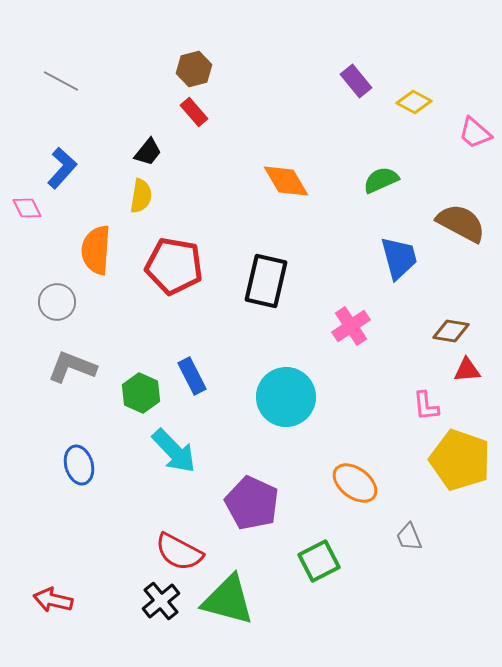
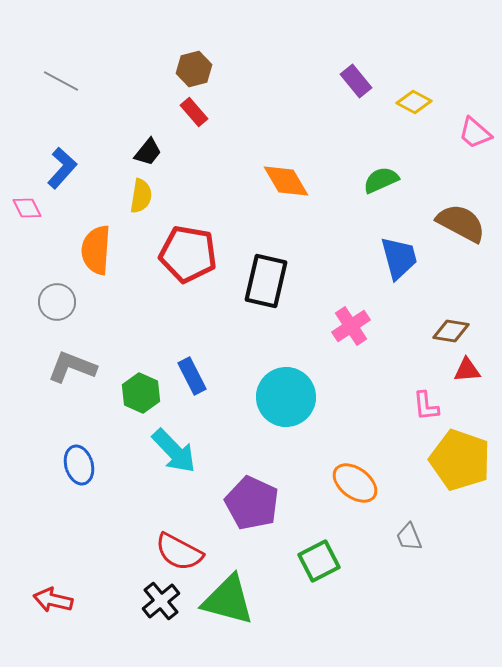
red pentagon: moved 14 px right, 12 px up
